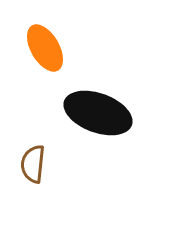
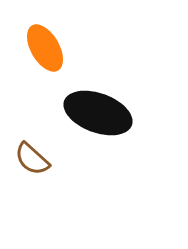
brown semicircle: moved 1 px left, 5 px up; rotated 54 degrees counterclockwise
